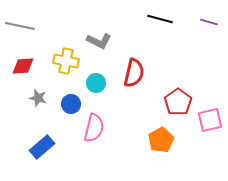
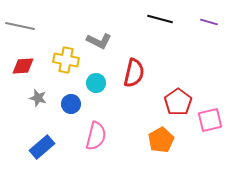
yellow cross: moved 1 px up
pink semicircle: moved 2 px right, 8 px down
